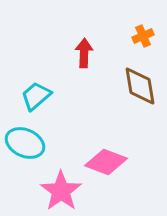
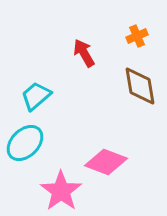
orange cross: moved 6 px left
red arrow: rotated 32 degrees counterclockwise
cyan ellipse: rotated 69 degrees counterclockwise
